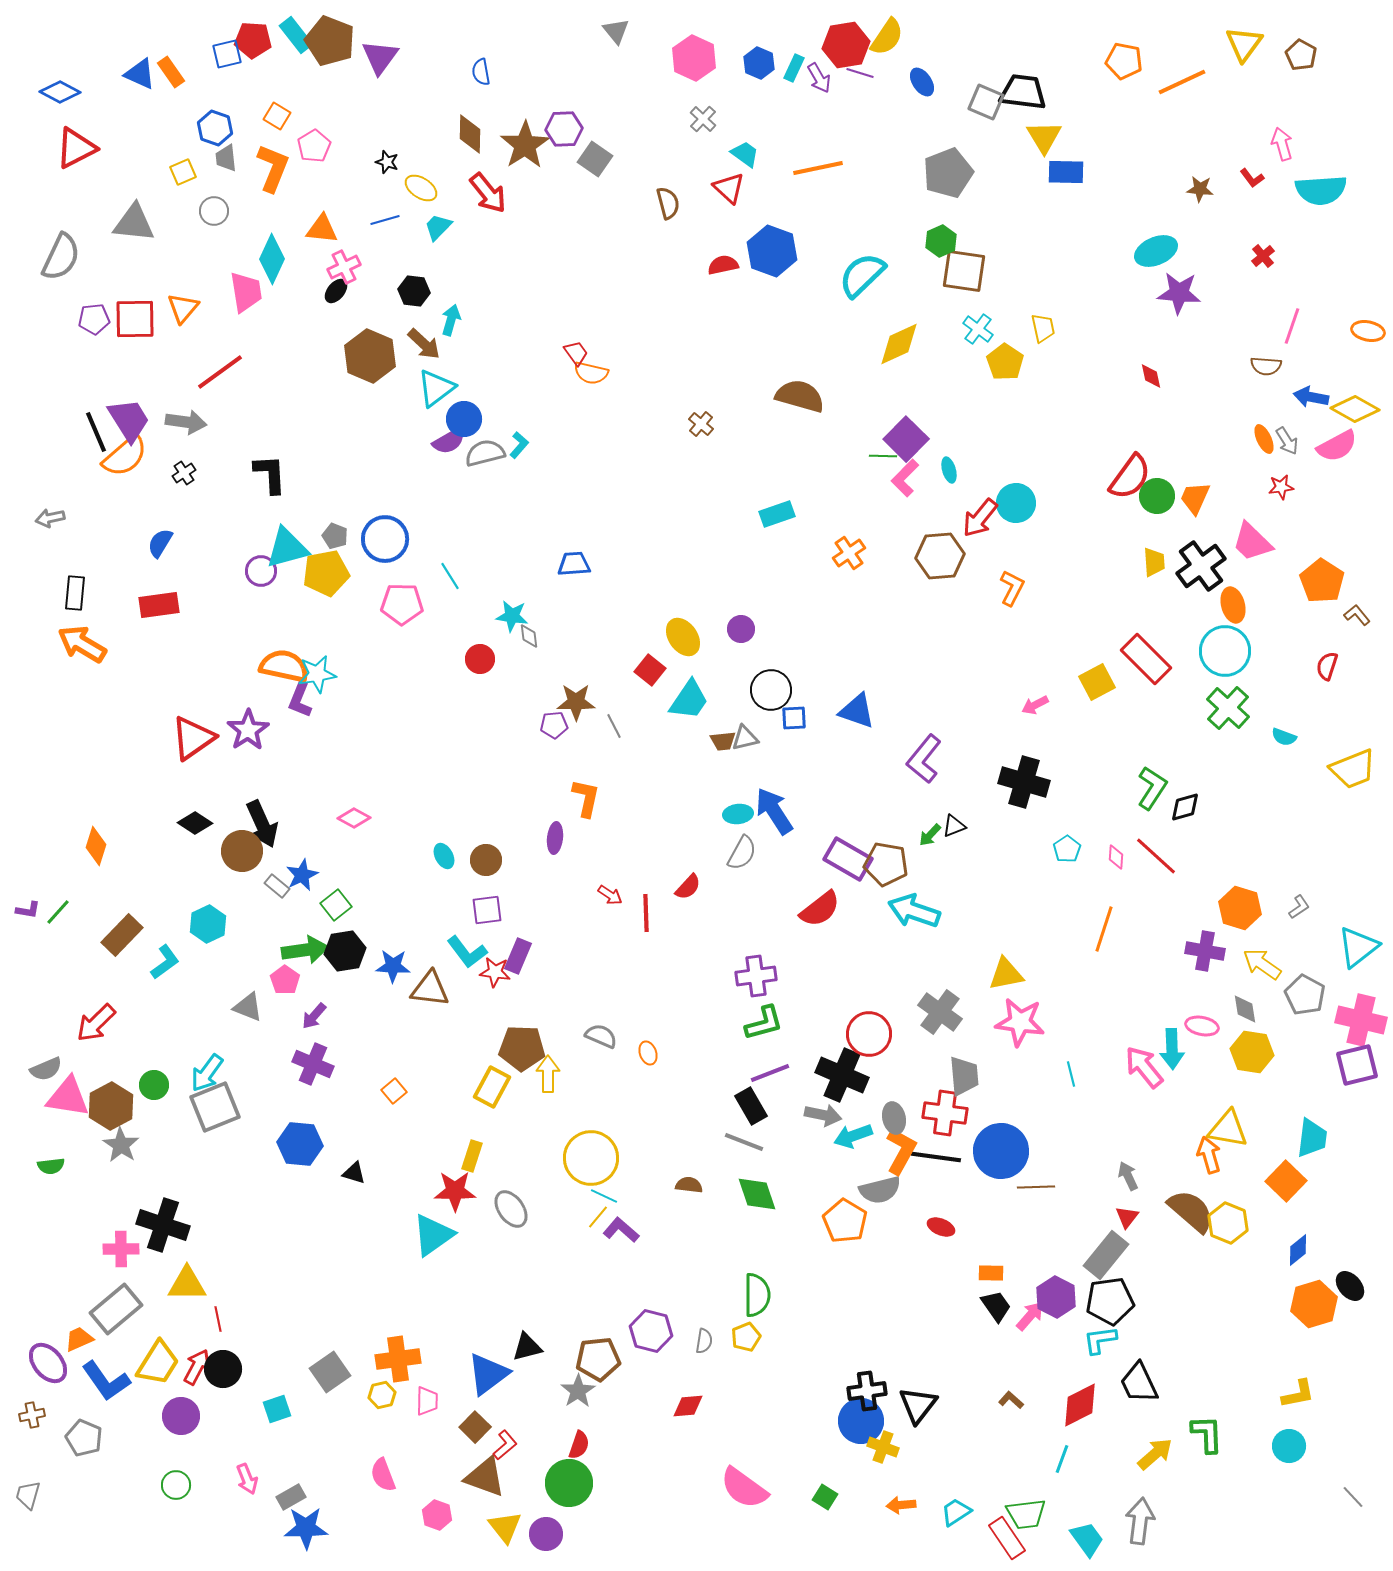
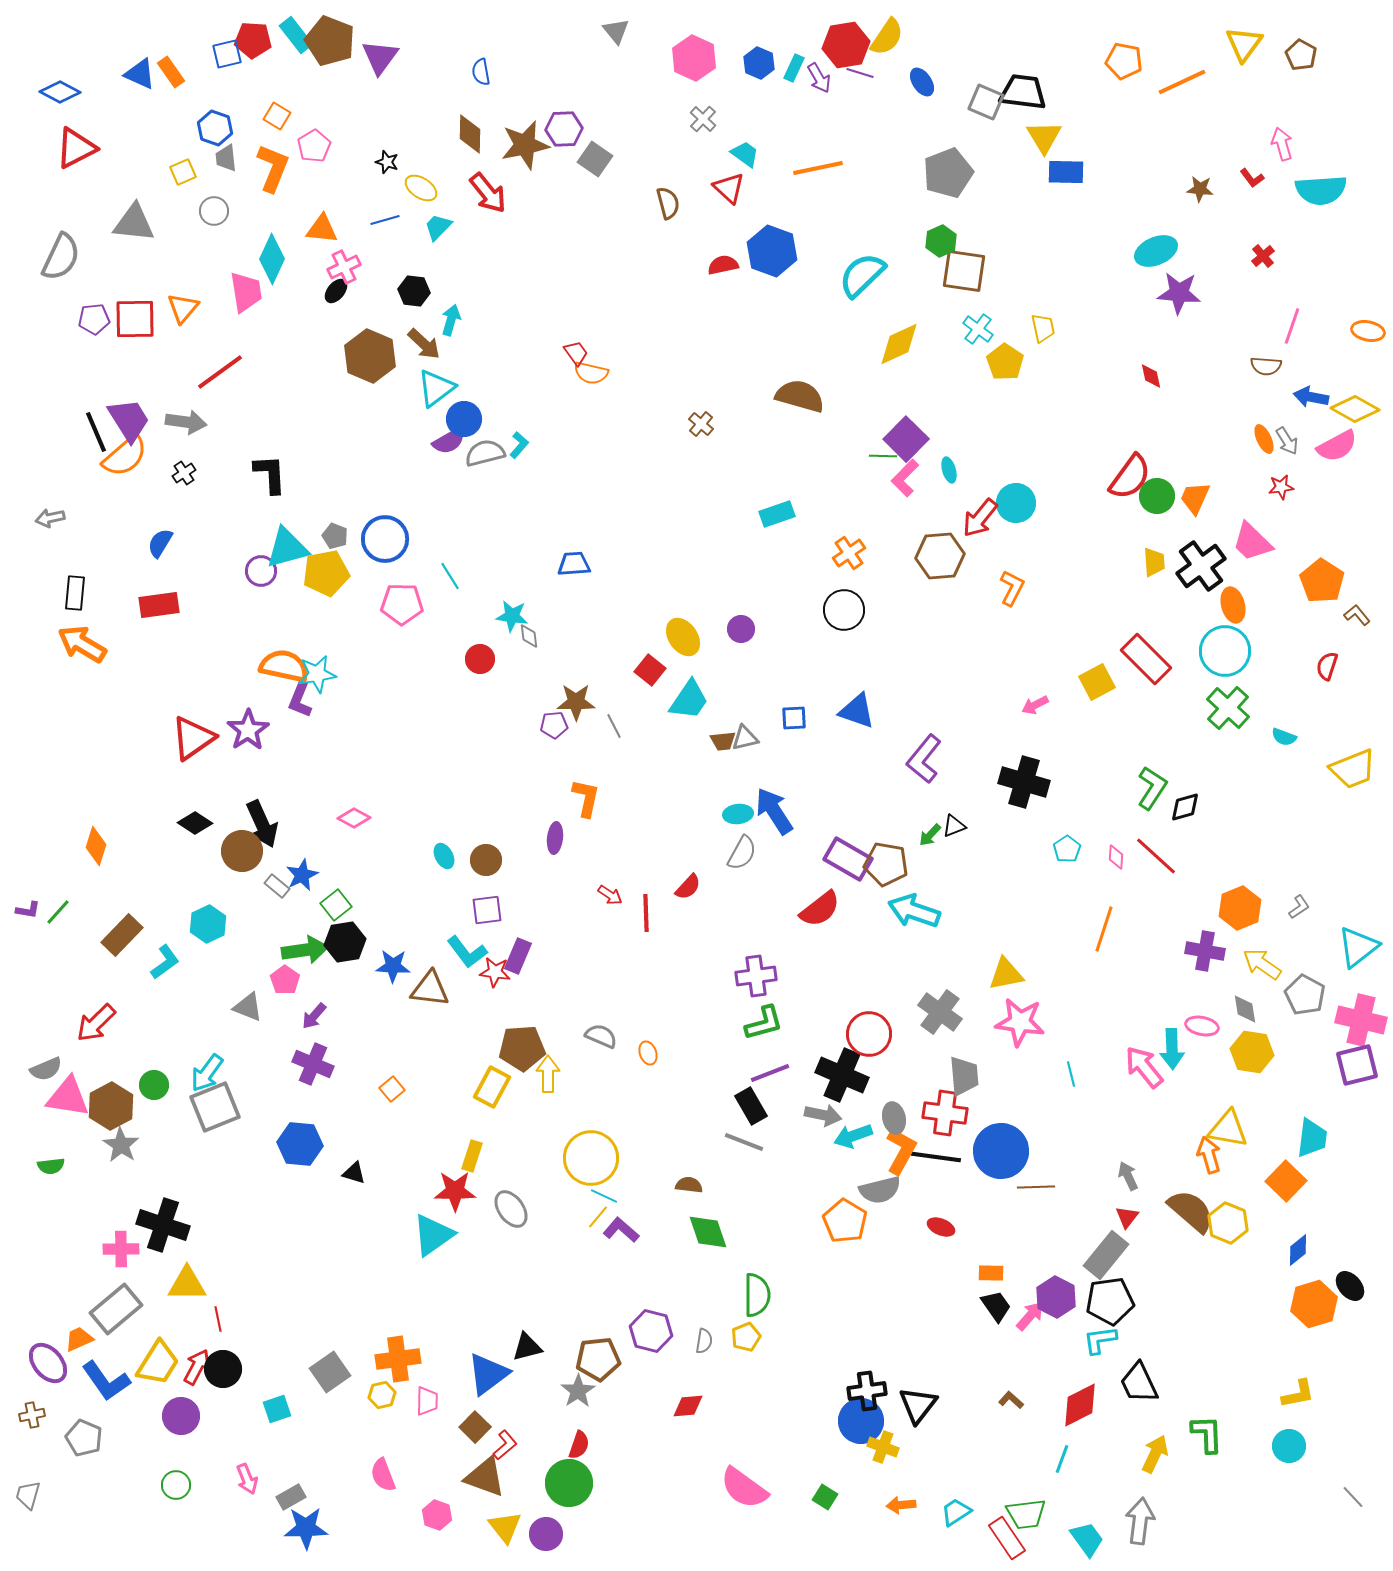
brown star at (525, 145): rotated 21 degrees clockwise
black circle at (771, 690): moved 73 px right, 80 px up
orange hexagon at (1240, 908): rotated 21 degrees clockwise
black hexagon at (345, 951): moved 9 px up
brown pentagon at (522, 1048): rotated 6 degrees counterclockwise
orange square at (394, 1091): moved 2 px left, 2 px up
green diamond at (757, 1194): moved 49 px left, 38 px down
yellow arrow at (1155, 1454): rotated 24 degrees counterclockwise
